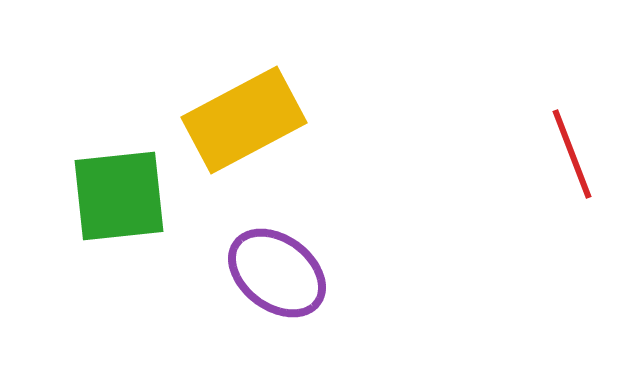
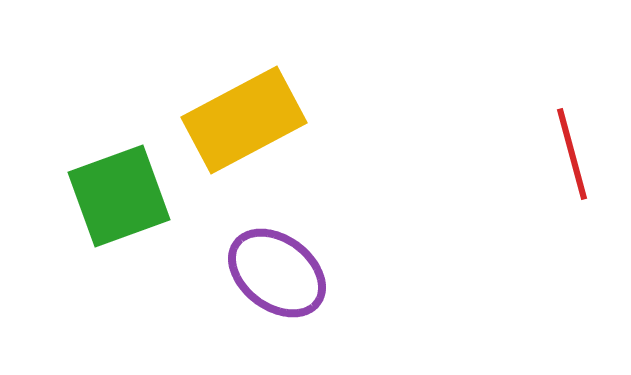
red line: rotated 6 degrees clockwise
green square: rotated 14 degrees counterclockwise
